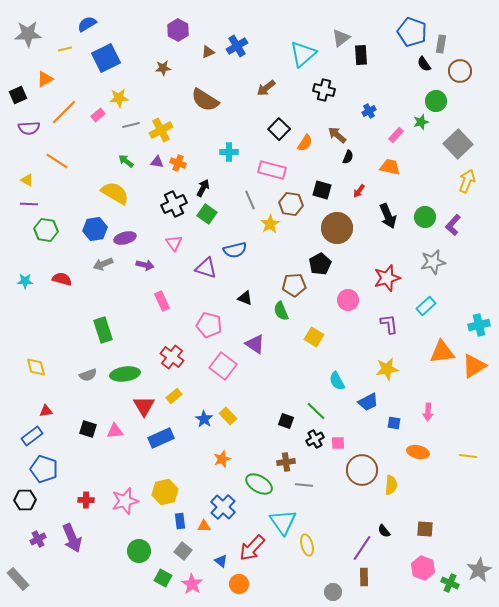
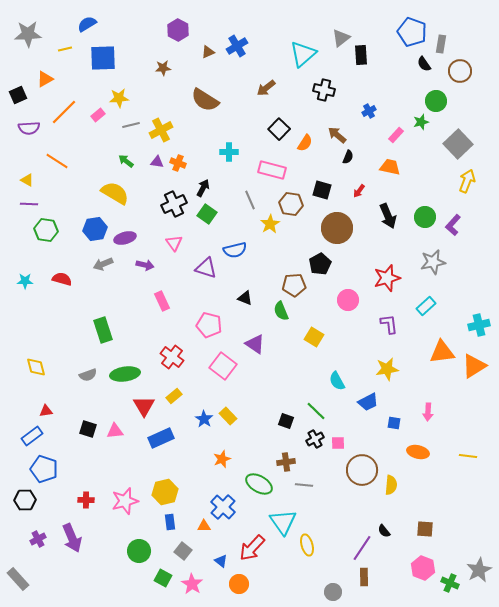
blue square at (106, 58): moved 3 px left; rotated 24 degrees clockwise
blue rectangle at (180, 521): moved 10 px left, 1 px down
